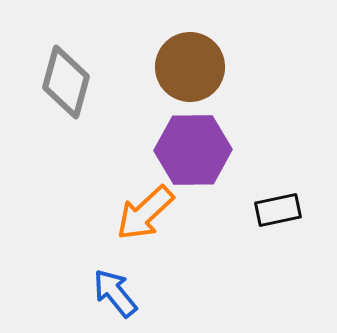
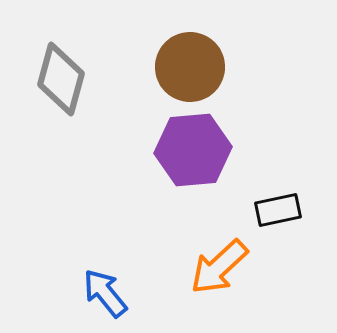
gray diamond: moved 5 px left, 3 px up
purple hexagon: rotated 4 degrees counterclockwise
orange arrow: moved 74 px right, 54 px down
blue arrow: moved 10 px left
